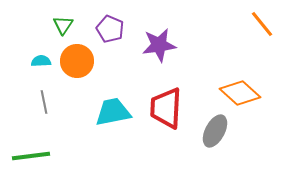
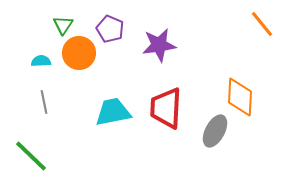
orange circle: moved 2 px right, 8 px up
orange diamond: moved 4 px down; rotated 51 degrees clockwise
green line: rotated 51 degrees clockwise
